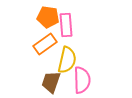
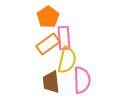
orange pentagon: rotated 30 degrees clockwise
pink rectangle: moved 2 px left, 13 px down
orange rectangle: moved 3 px right
brown trapezoid: rotated 25 degrees counterclockwise
